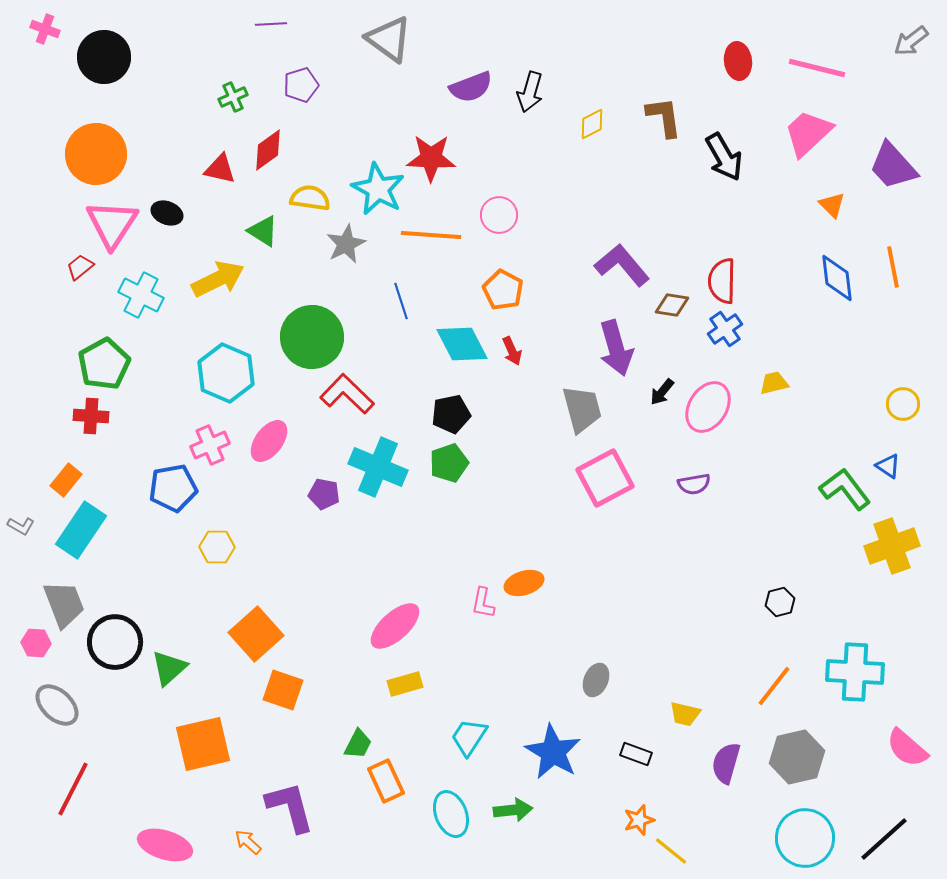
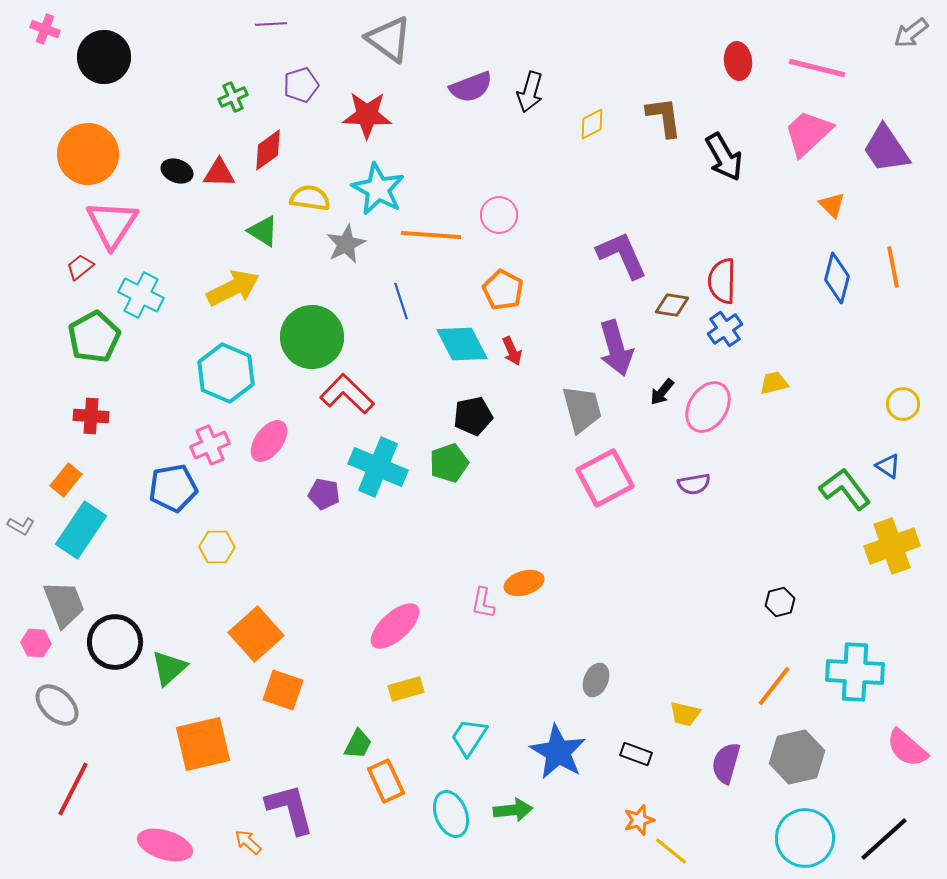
gray arrow at (911, 41): moved 8 px up
orange circle at (96, 154): moved 8 px left
red star at (431, 158): moved 64 px left, 43 px up
purple trapezoid at (893, 166): moved 7 px left, 17 px up; rotated 8 degrees clockwise
red triangle at (220, 169): moved 1 px left, 4 px down; rotated 12 degrees counterclockwise
black ellipse at (167, 213): moved 10 px right, 42 px up
purple L-shape at (622, 265): moved 10 px up; rotated 16 degrees clockwise
blue diamond at (837, 278): rotated 21 degrees clockwise
yellow arrow at (218, 279): moved 15 px right, 9 px down
green pentagon at (104, 364): moved 10 px left, 27 px up
black pentagon at (451, 414): moved 22 px right, 2 px down
yellow rectangle at (405, 684): moved 1 px right, 5 px down
blue star at (553, 752): moved 5 px right
purple L-shape at (290, 807): moved 2 px down
